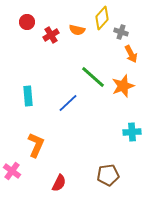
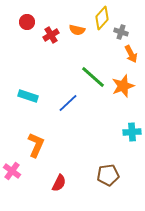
cyan rectangle: rotated 66 degrees counterclockwise
